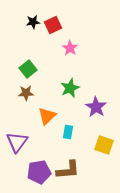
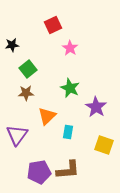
black star: moved 21 px left, 23 px down
green star: rotated 24 degrees counterclockwise
purple triangle: moved 7 px up
